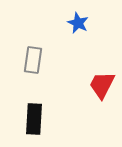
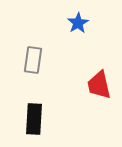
blue star: rotated 15 degrees clockwise
red trapezoid: moved 3 px left; rotated 40 degrees counterclockwise
